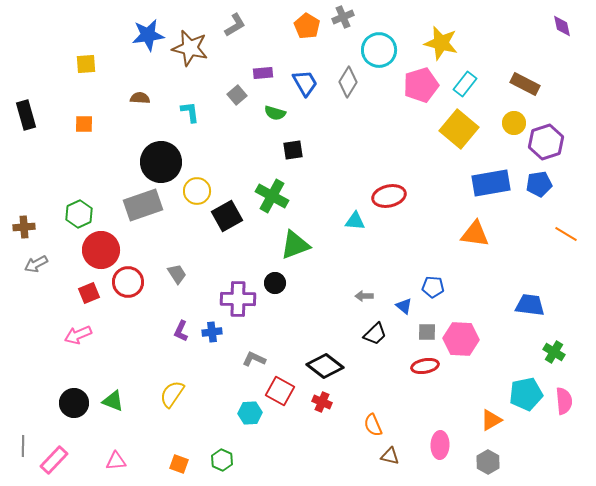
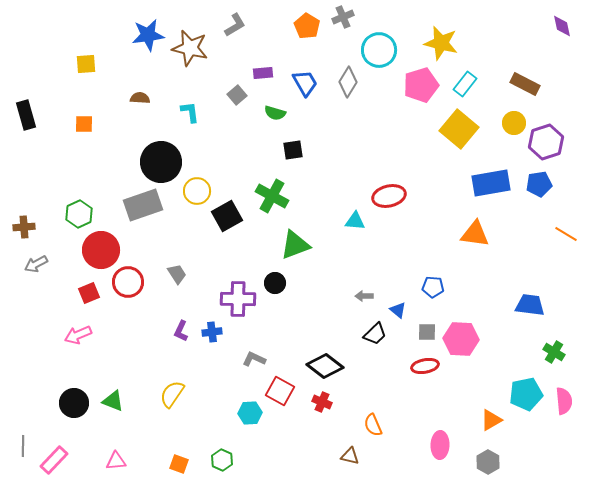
blue triangle at (404, 306): moved 6 px left, 4 px down
brown triangle at (390, 456): moved 40 px left
